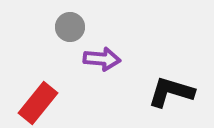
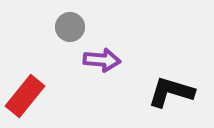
purple arrow: moved 1 px down
red rectangle: moved 13 px left, 7 px up
